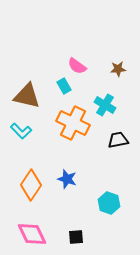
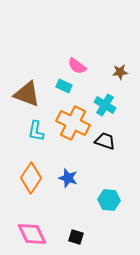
brown star: moved 2 px right, 3 px down
cyan rectangle: rotated 35 degrees counterclockwise
brown triangle: moved 2 px up; rotated 8 degrees clockwise
cyan L-shape: moved 15 px right; rotated 55 degrees clockwise
black trapezoid: moved 13 px left, 1 px down; rotated 30 degrees clockwise
blue star: moved 1 px right, 1 px up
orange diamond: moved 7 px up
cyan hexagon: moved 3 px up; rotated 15 degrees counterclockwise
black square: rotated 21 degrees clockwise
